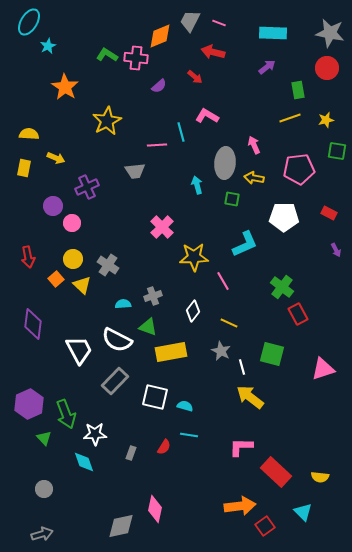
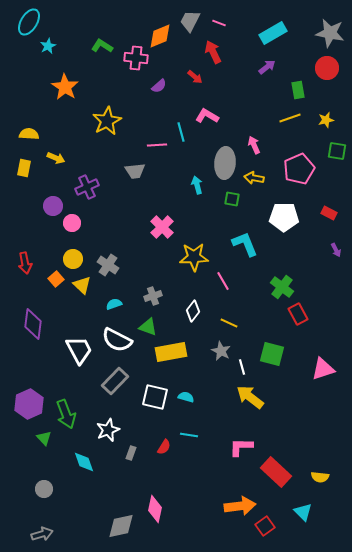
cyan rectangle at (273, 33): rotated 32 degrees counterclockwise
red arrow at (213, 52): rotated 50 degrees clockwise
green L-shape at (107, 55): moved 5 px left, 9 px up
pink pentagon at (299, 169): rotated 16 degrees counterclockwise
cyan L-shape at (245, 244): rotated 88 degrees counterclockwise
red arrow at (28, 257): moved 3 px left, 6 px down
cyan semicircle at (123, 304): moved 9 px left; rotated 14 degrees counterclockwise
cyan semicircle at (185, 406): moved 1 px right, 9 px up
white star at (95, 434): moved 13 px right, 4 px up; rotated 20 degrees counterclockwise
